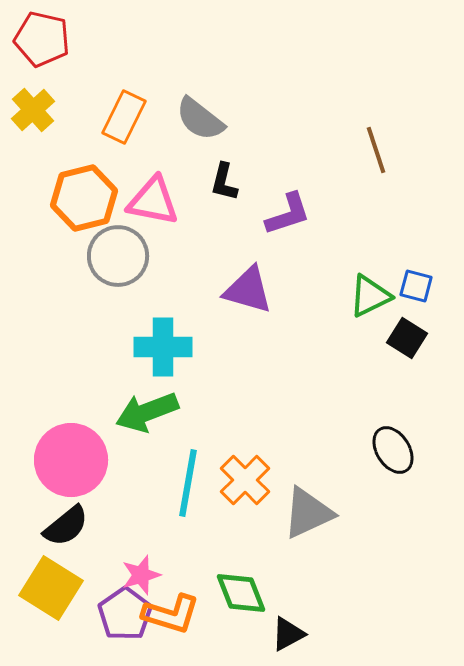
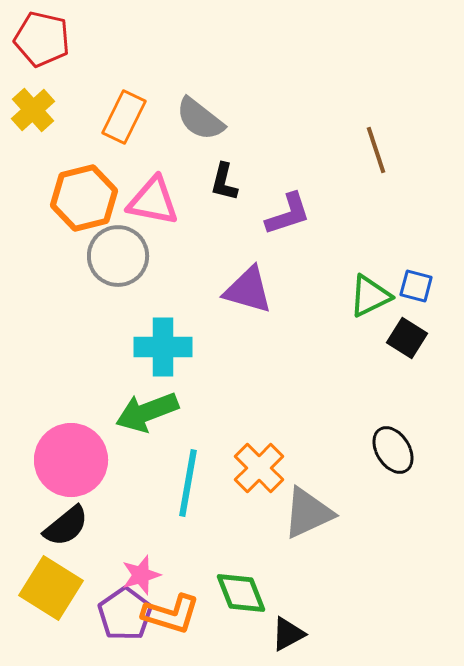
orange cross: moved 14 px right, 12 px up
